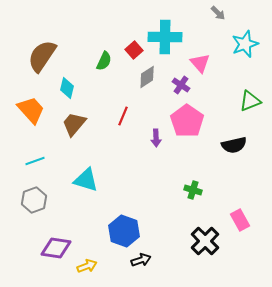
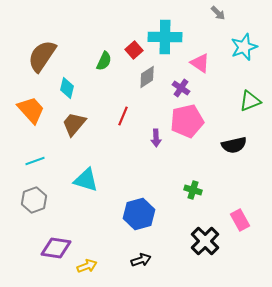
cyan star: moved 1 px left, 3 px down
pink triangle: rotated 15 degrees counterclockwise
purple cross: moved 3 px down
pink pentagon: rotated 24 degrees clockwise
blue hexagon: moved 15 px right, 17 px up; rotated 24 degrees clockwise
